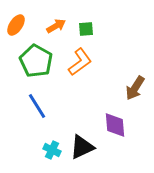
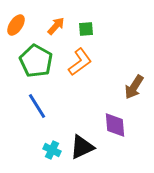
orange arrow: rotated 18 degrees counterclockwise
brown arrow: moved 1 px left, 1 px up
